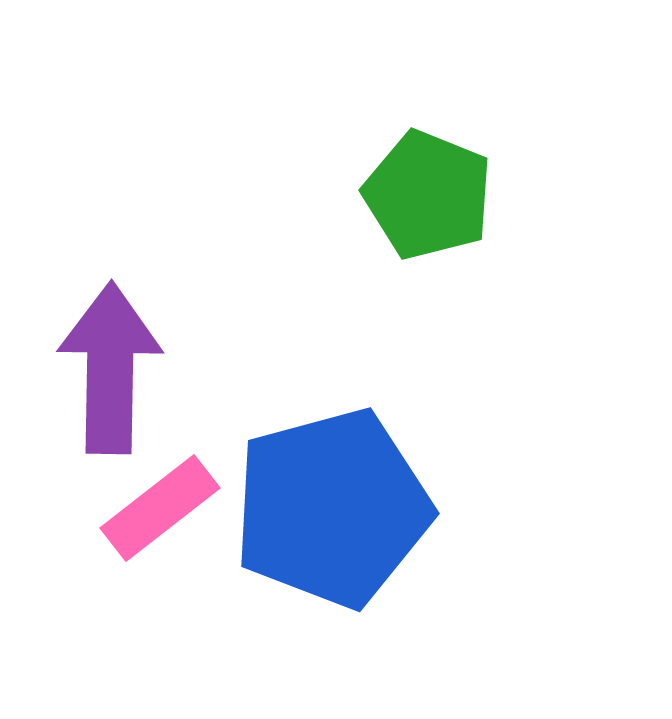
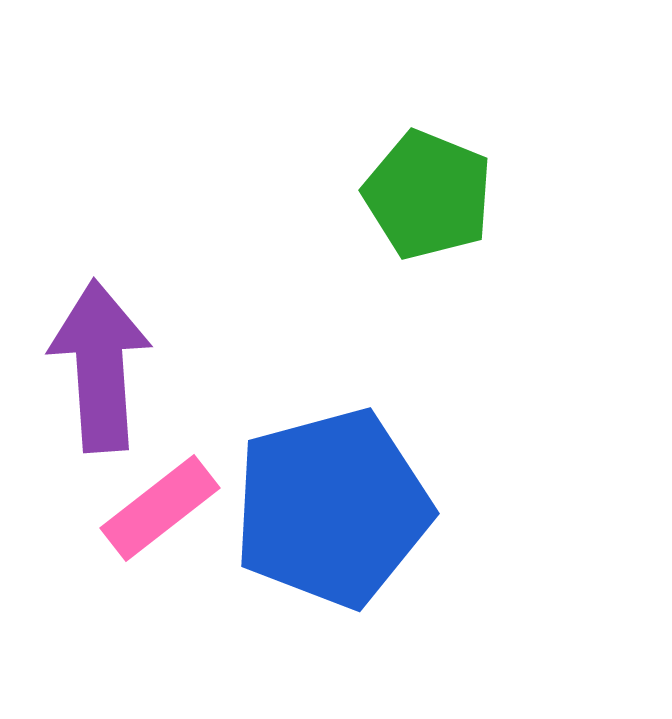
purple arrow: moved 10 px left, 2 px up; rotated 5 degrees counterclockwise
